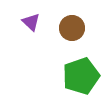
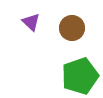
green pentagon: moved 1 px left
